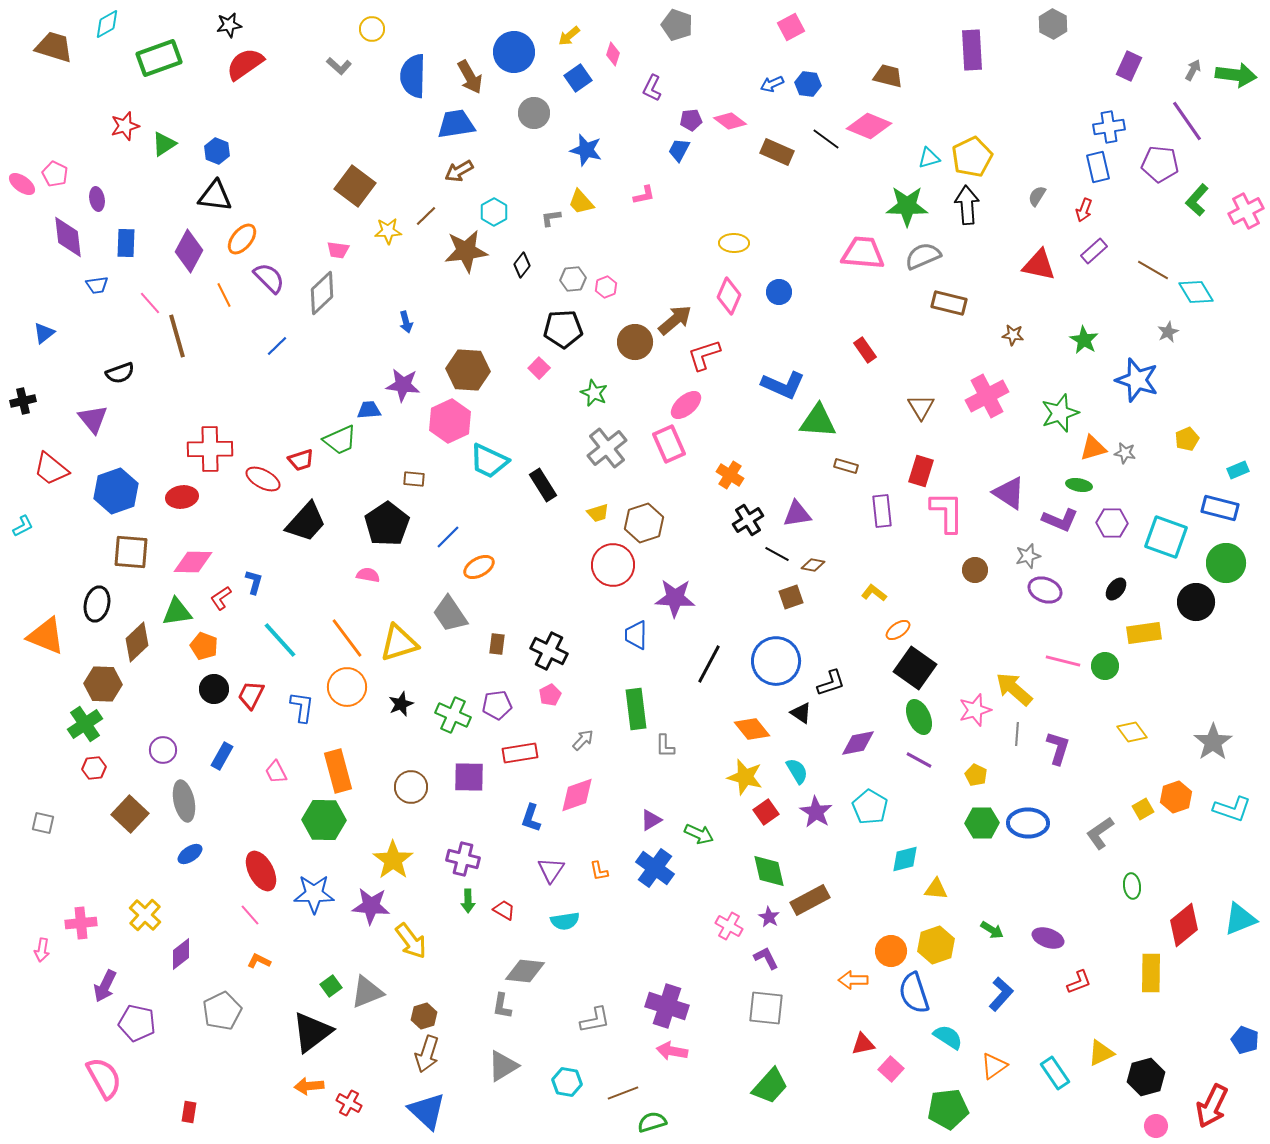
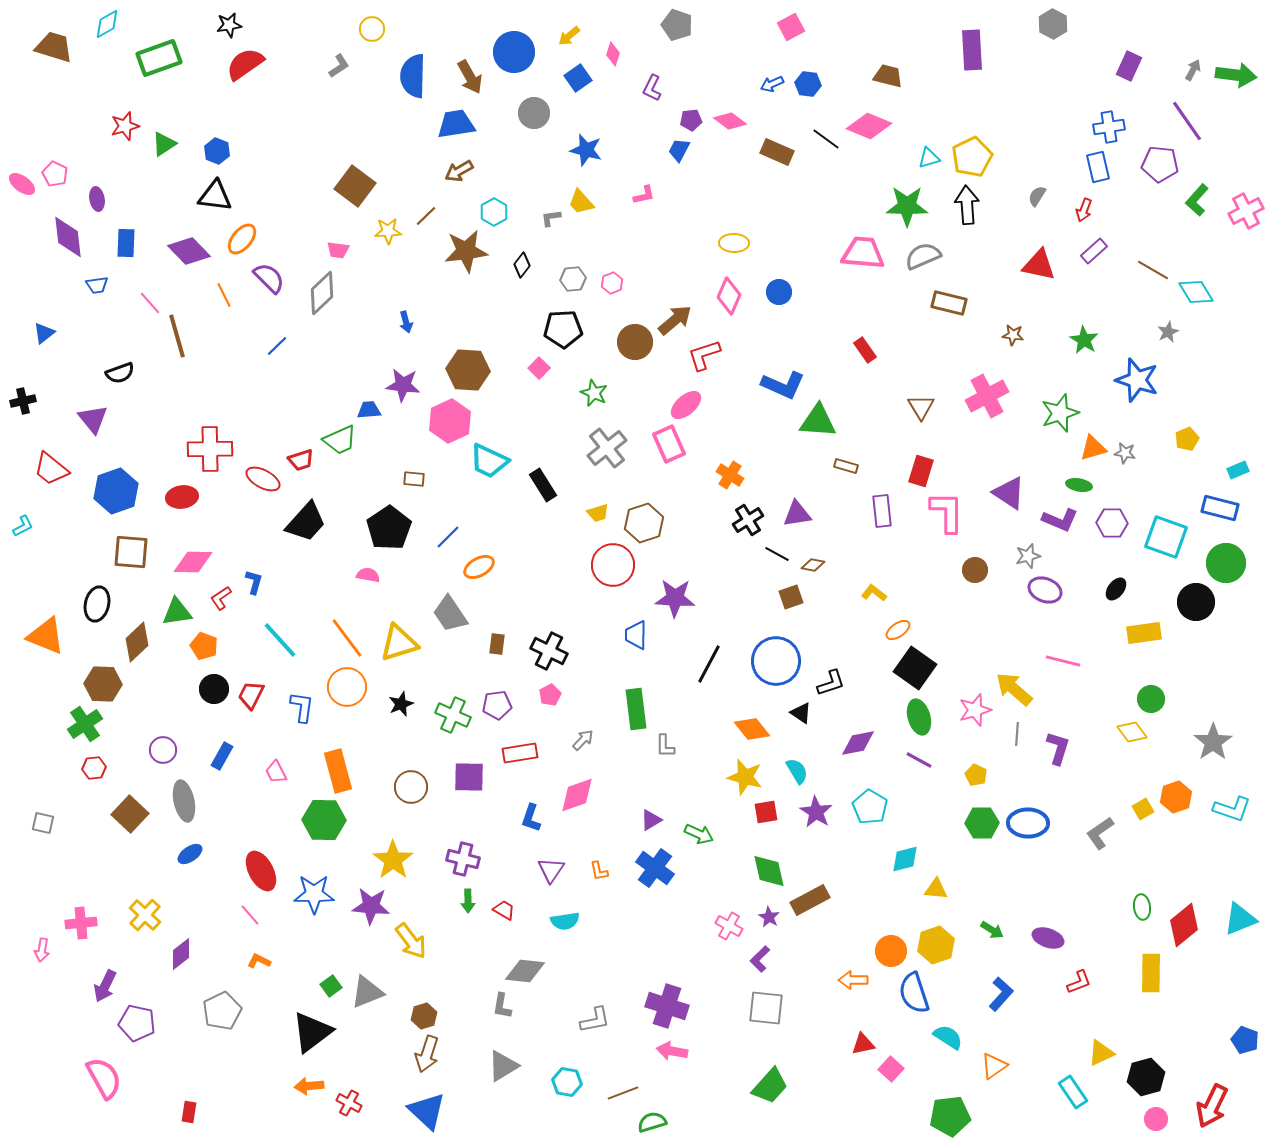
gray L-shape at (339, 66): rotated 75 degrees counterclockwise
purple diamond at (189, 251): rotated 72 degrees counterclockwise
pink hexagon at (606, 287): moved 6 px right, 4 px up
black pentagon at (387, 524): moved 2 px right, 4 px down
green circle at (1105, 666): moved 46 px right, 33 px down
green ellipse at (919, 717): rotated 8 degrees clockwise
red square at (766, 812): rotated 25 degrees clockwise
green ellipse at (1132, 886): moved 10 px right, 21 px down
purple L-shape at (766, 958): moved 6 px left, 1 px down; rotated 108 degrees counterclockwise
cyan rectangle at (1055, 1073): moved 18 px right, 19 px down
green pentagon at (948, 1109): moved 2 px right, 7 px down
pink circle at (1156, 1126): moved 7 px up
